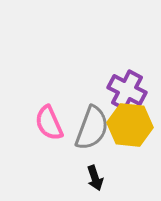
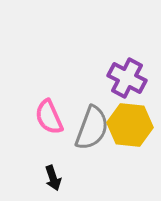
purple cross: moved 12 px up
pink semicircle: moved 6 px up
black arrow: moved 42 px left
